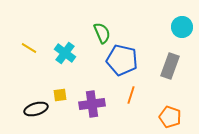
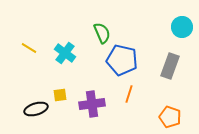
orange line: moved 2 px left, 1 px up
